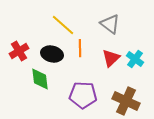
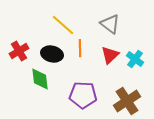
red triangle: moved 1 px left, 3 px up
brown cross: moved 1 px right; rotated 32 degrees clockwise
